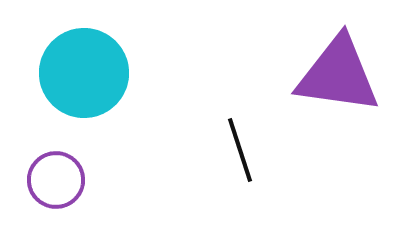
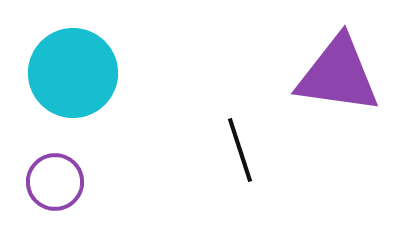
cyan circle: moved 11 px left
purple circle: moved 1 px left, 2 px down
